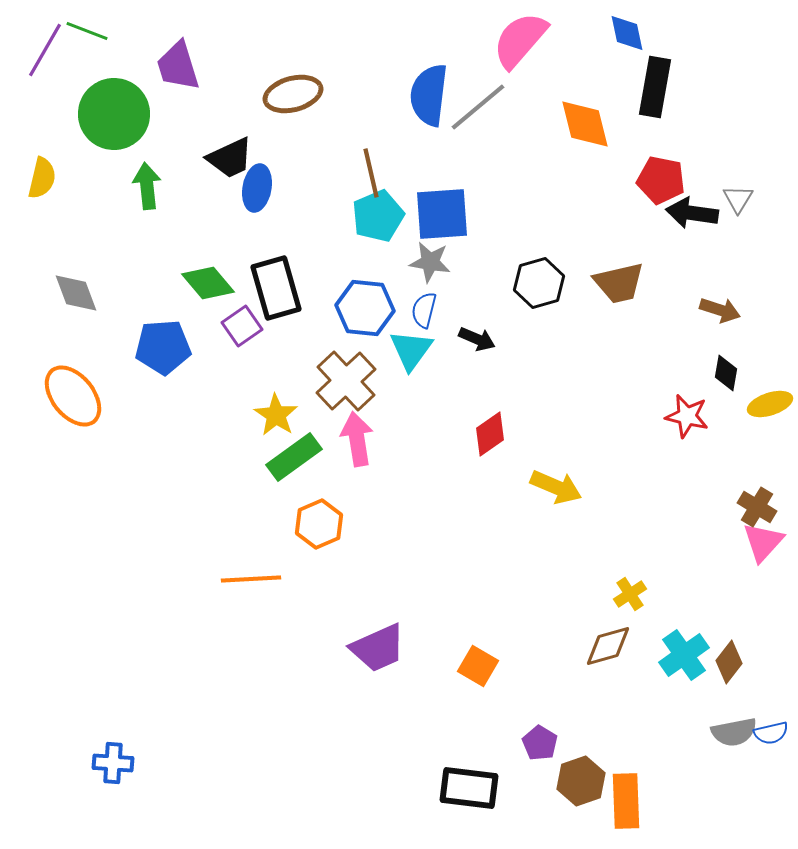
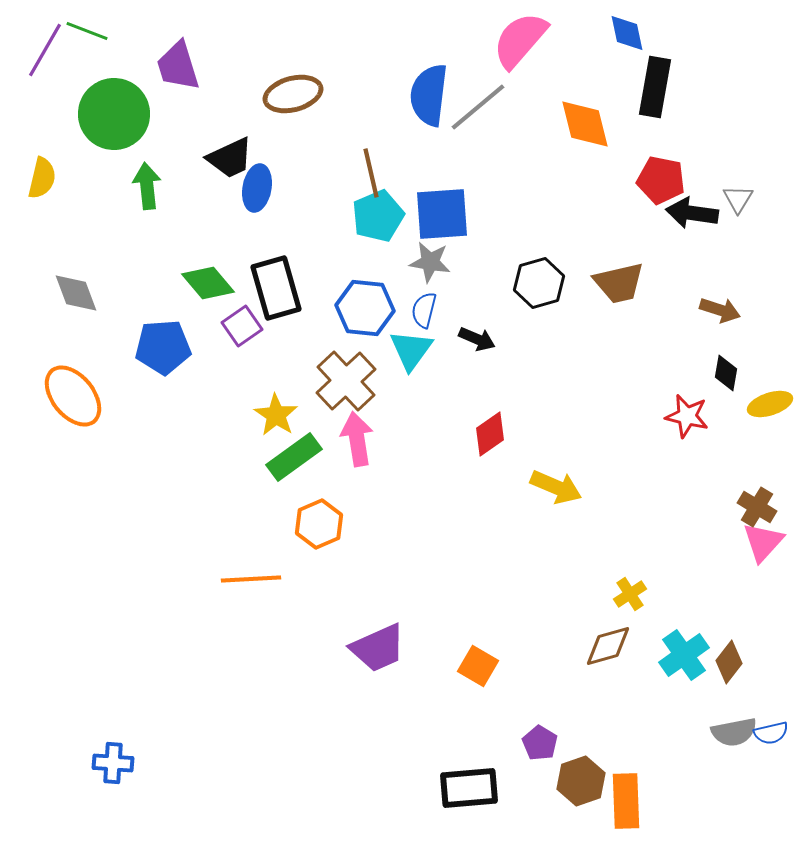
black rectangle at (469, 788): rotated 12 degrees counterclockwise
